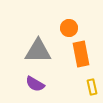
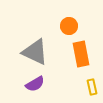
orange circle: moved 2 px up
gray triangle: moved 3 px left, 1 px down; rotated 24 degrees clockwise
purple semicircle: rotated 60 degrees counterclockwise
